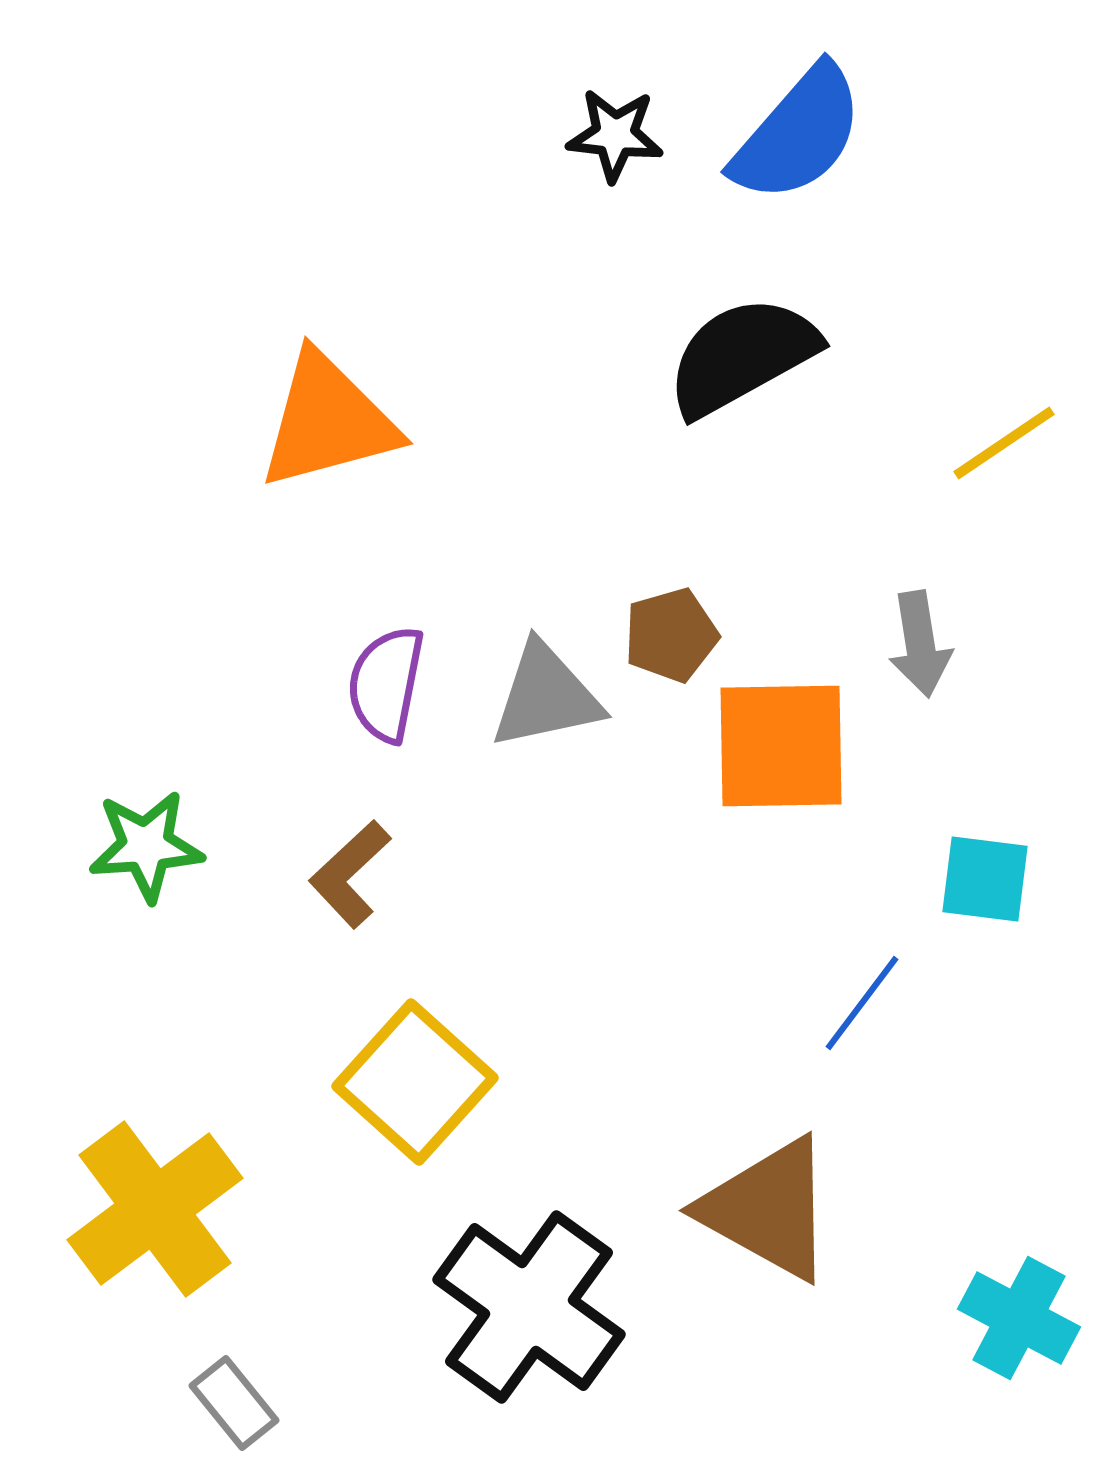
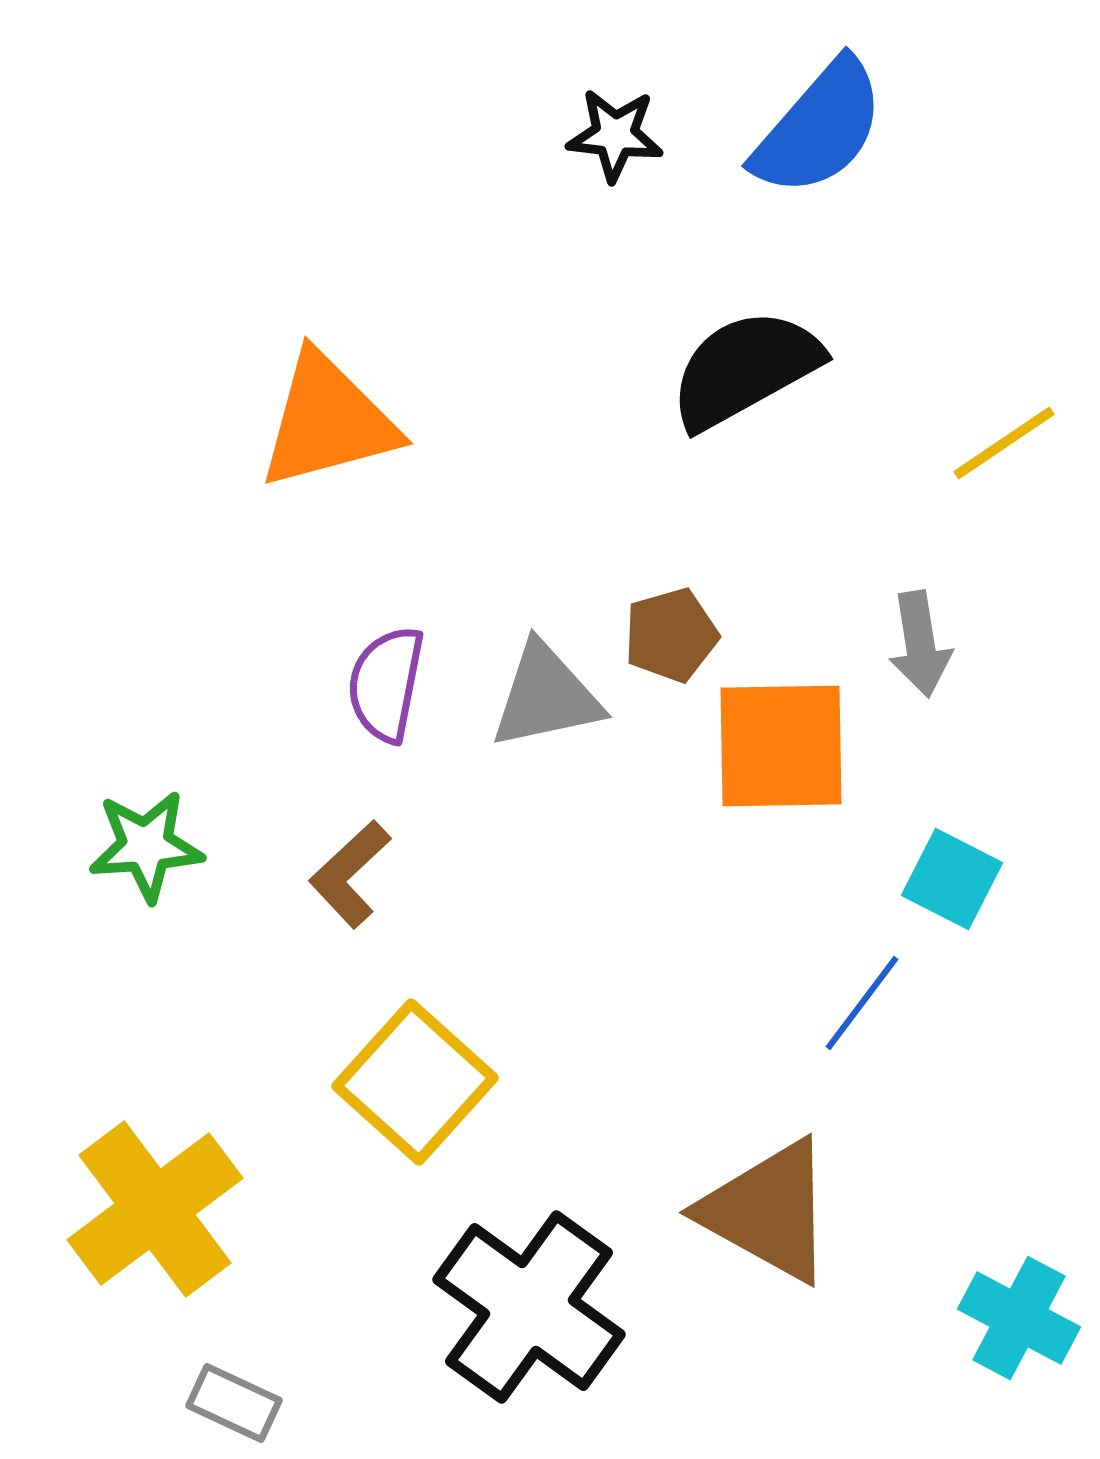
blue semicircle: moved 21 px right, 6 px up
black semicircle: moved 3 px right, 13 px down
cyan square: moved 33 px left; rotated 20 degrees clockwise
brown triangle: moved 2 px down
gray rectangle: rotated 26 degrees counterclockwise
